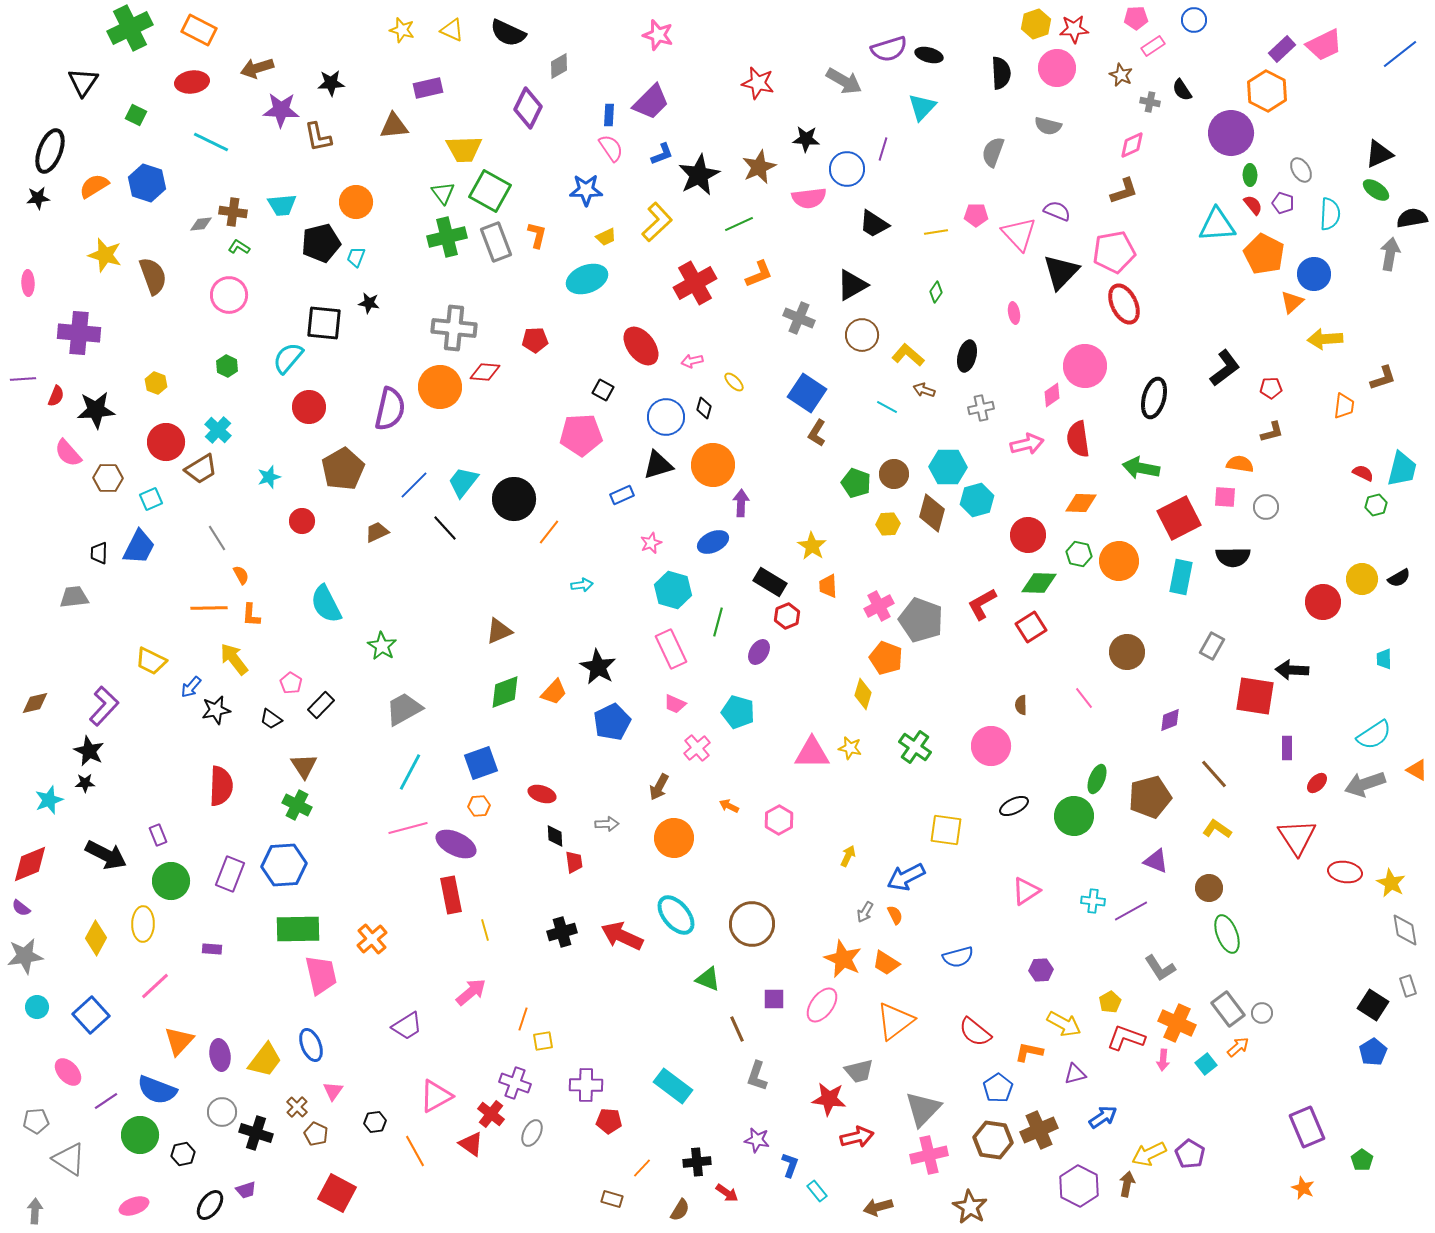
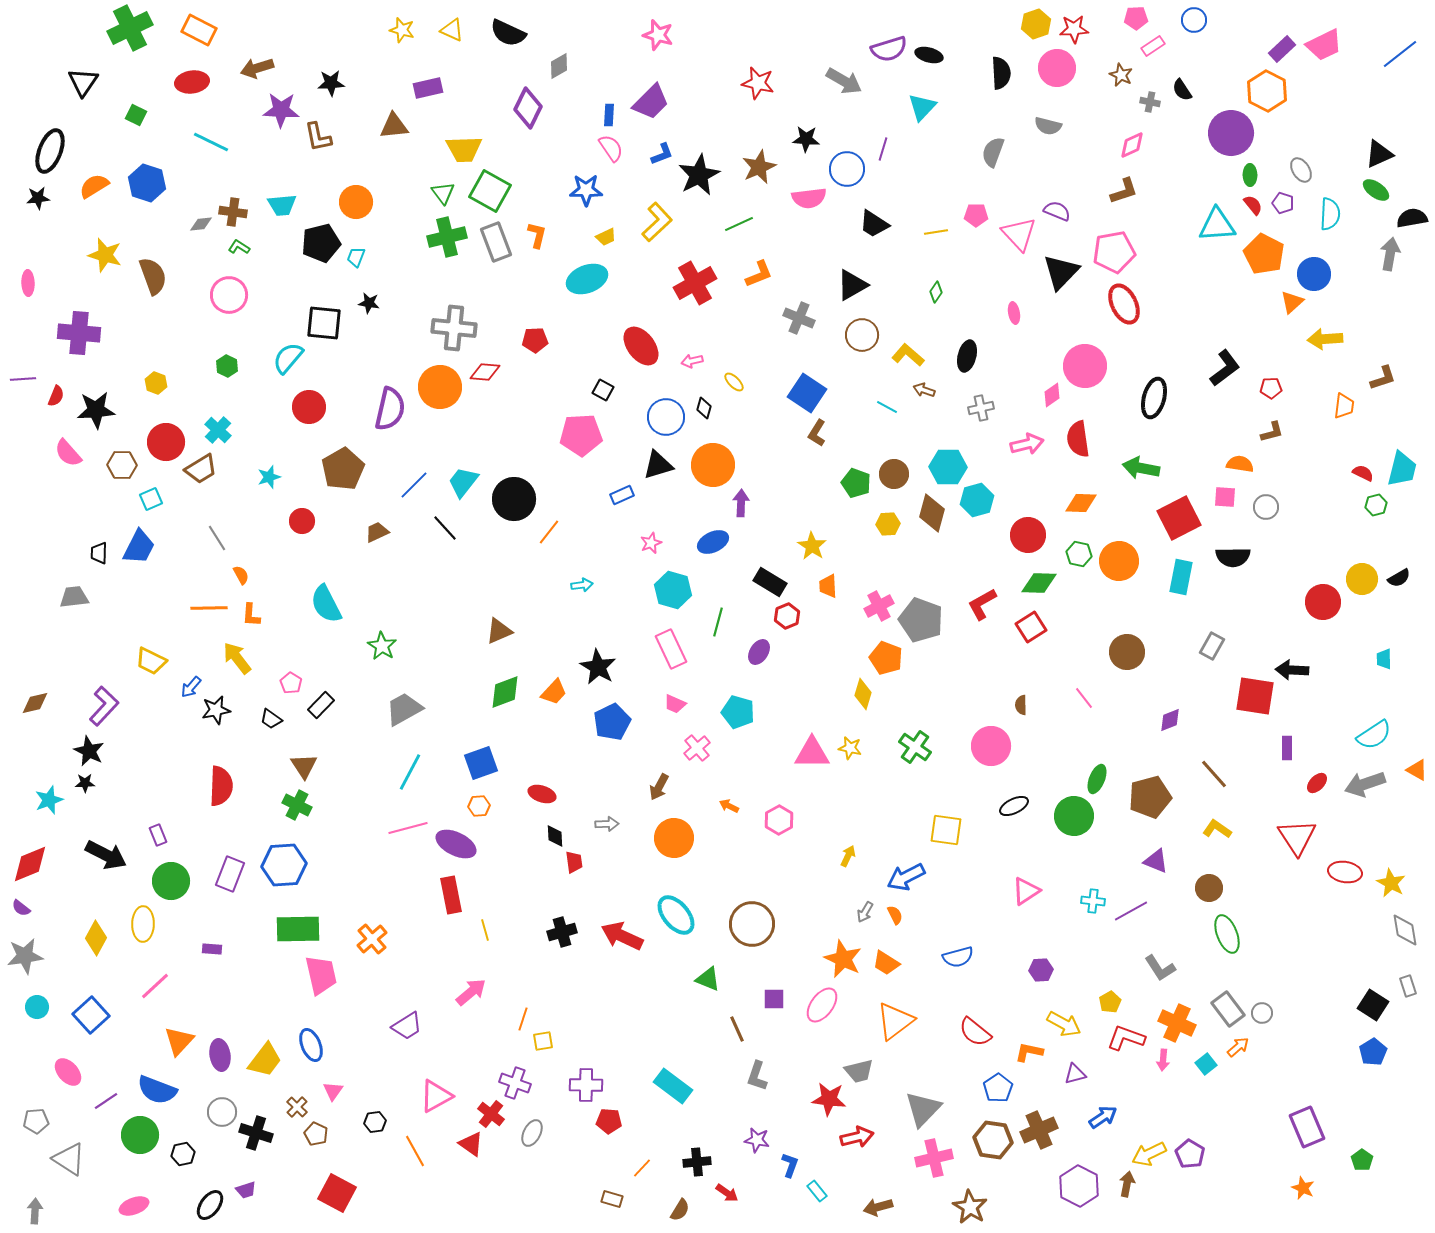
brown hexagon at (108, 478): moved 14 px right, 13 px up
yellow arrow at (234, 659): moved 3 px right, 1 px up
pink cross at (929, 1155): moved 5 px right, 3 px down
